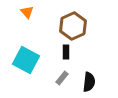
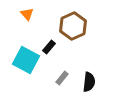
orange triangle: moved 2 px down
black rectangle: moved 17 px left, 5 px up; rotated 40 degrees clockwise
